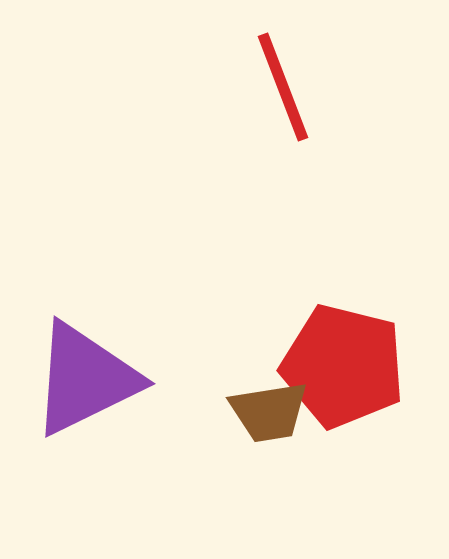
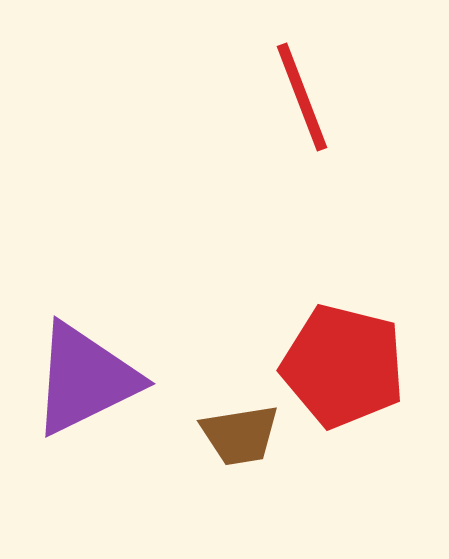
red line: moved 19 px right, 10 px down
brown trapezoid: moved 29 px left, 23 px down
